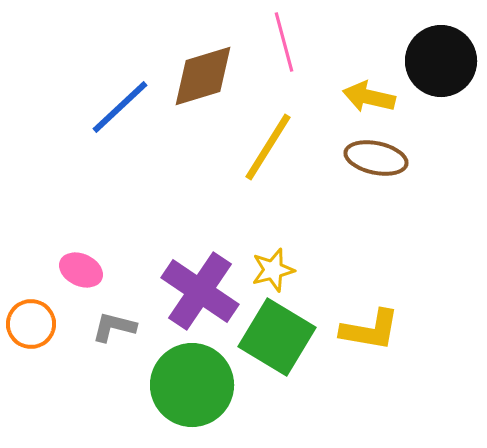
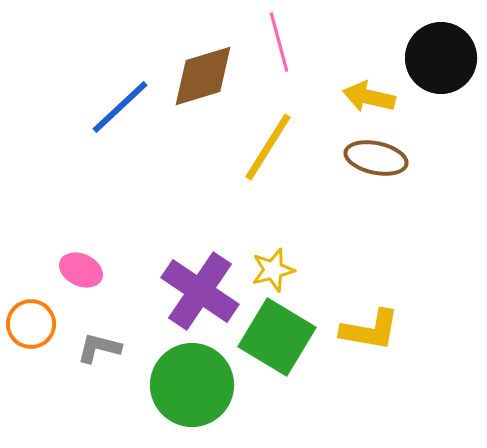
pink line: moved 5 px left
black circle: moved 3 px up
gray L-shape: moved 15 px left, 21 px down
